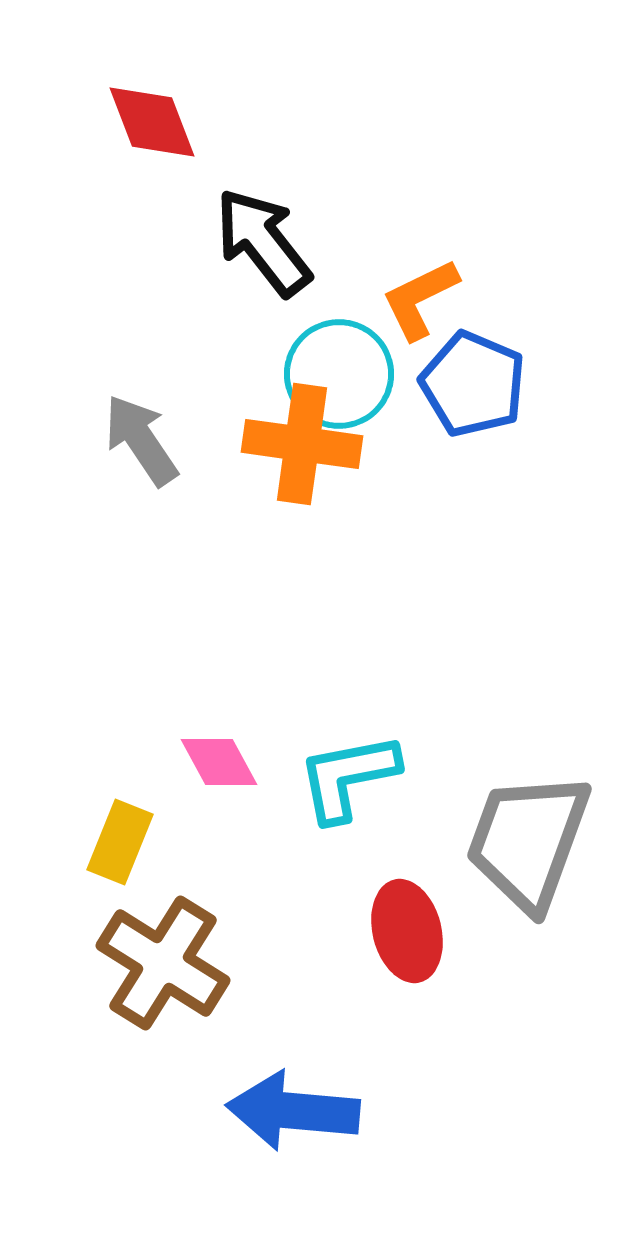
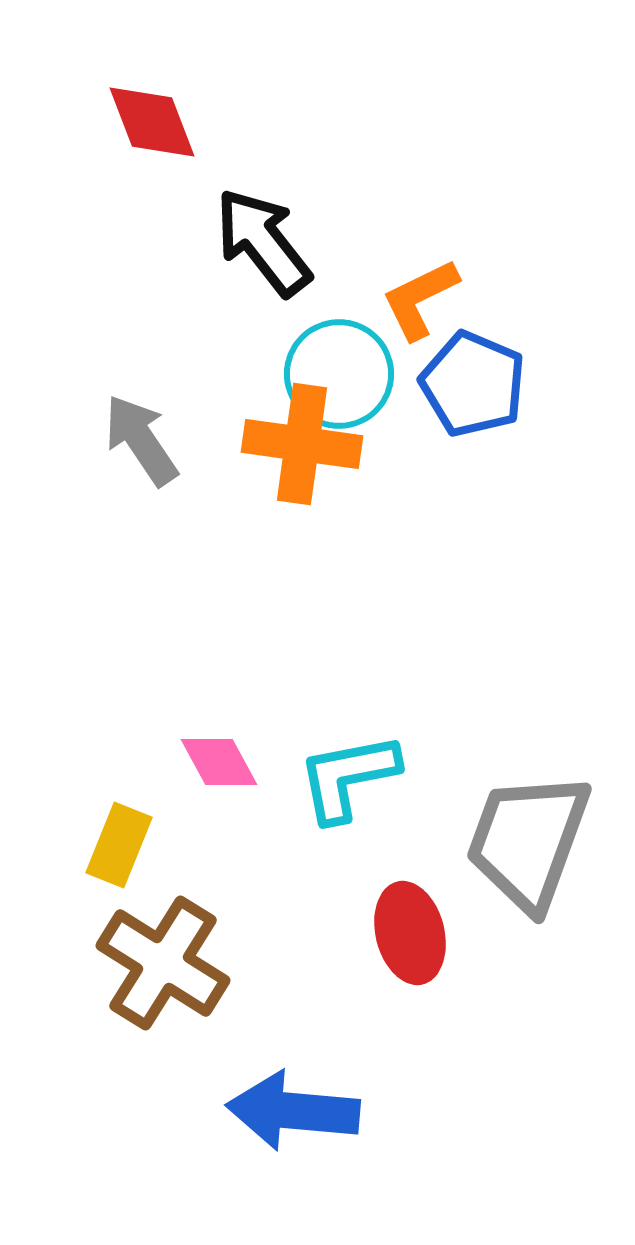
yellow rectangle: moved 1 px left, 3 px down
red ellipse: moved 3 px right, 2 px down
